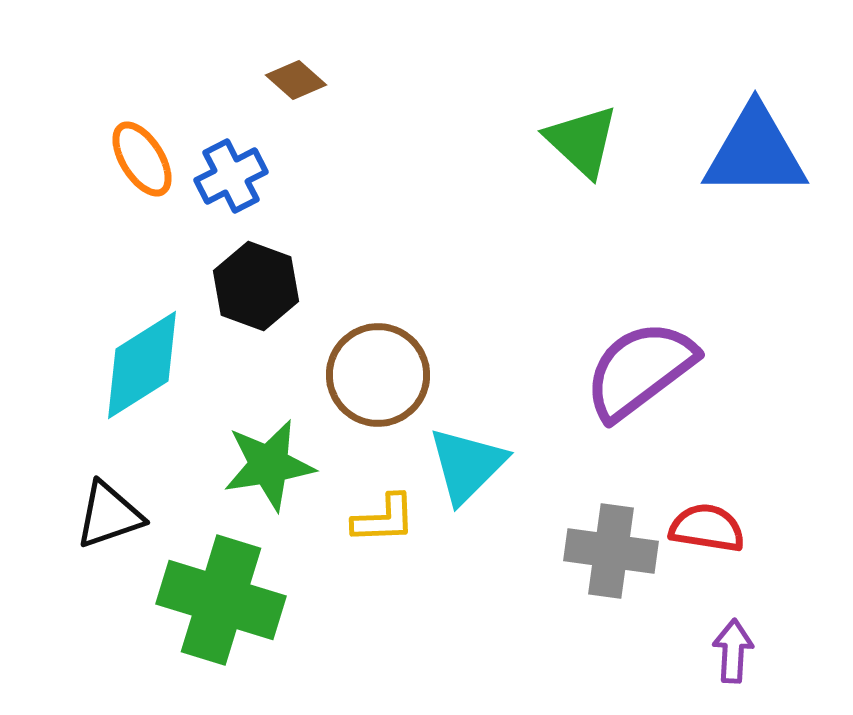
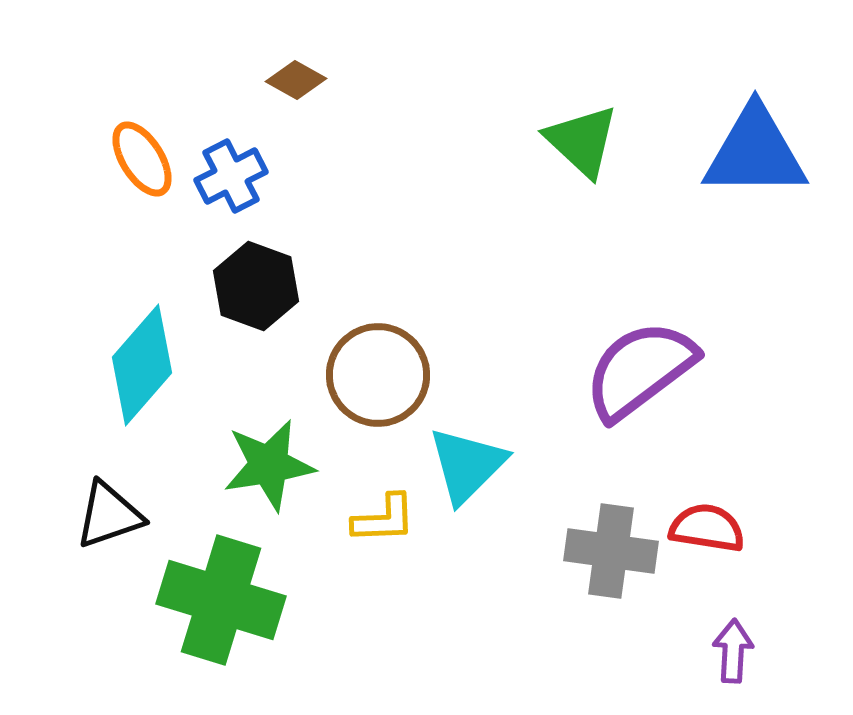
brown diamond: rotated 12 degrees counterclockwise
cyan diamond: rotated 17 degrees counterclockwise
